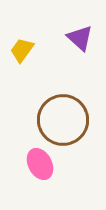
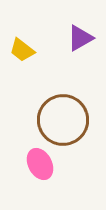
purple triangle: rotated 48 degrees clockwise
yellow trapezoid: rotated 88 degrees counterclockwise
